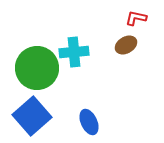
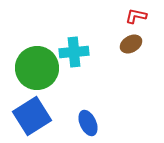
red L-shape: moved 2 px up
brown ellipse: moved 5 px right, 1 px up
blue square: rotated 9 degrees clockwise
blue ellipse: moved 1 px left, 1 px down
